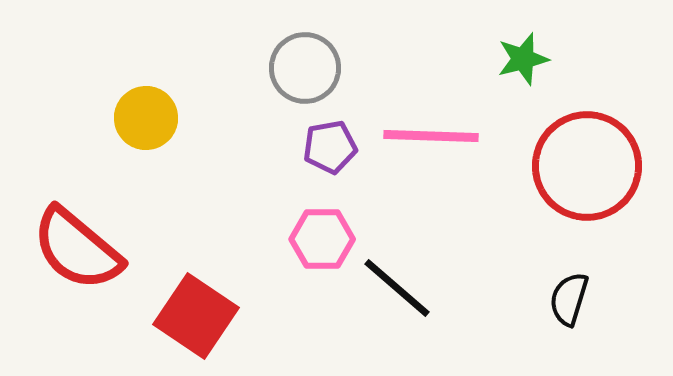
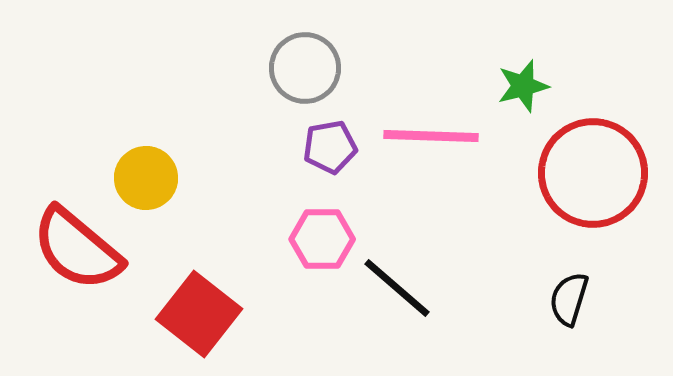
green star: moved 27 px down
yellow circle: moved 60 px down
red circle: moved 6 px right, 7 px down
red square: moved 3 px right, 2 px up; rotated 4 degrees clockwise
